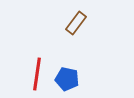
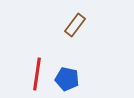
brown rectangle: moved 1 px left, 2 px down
